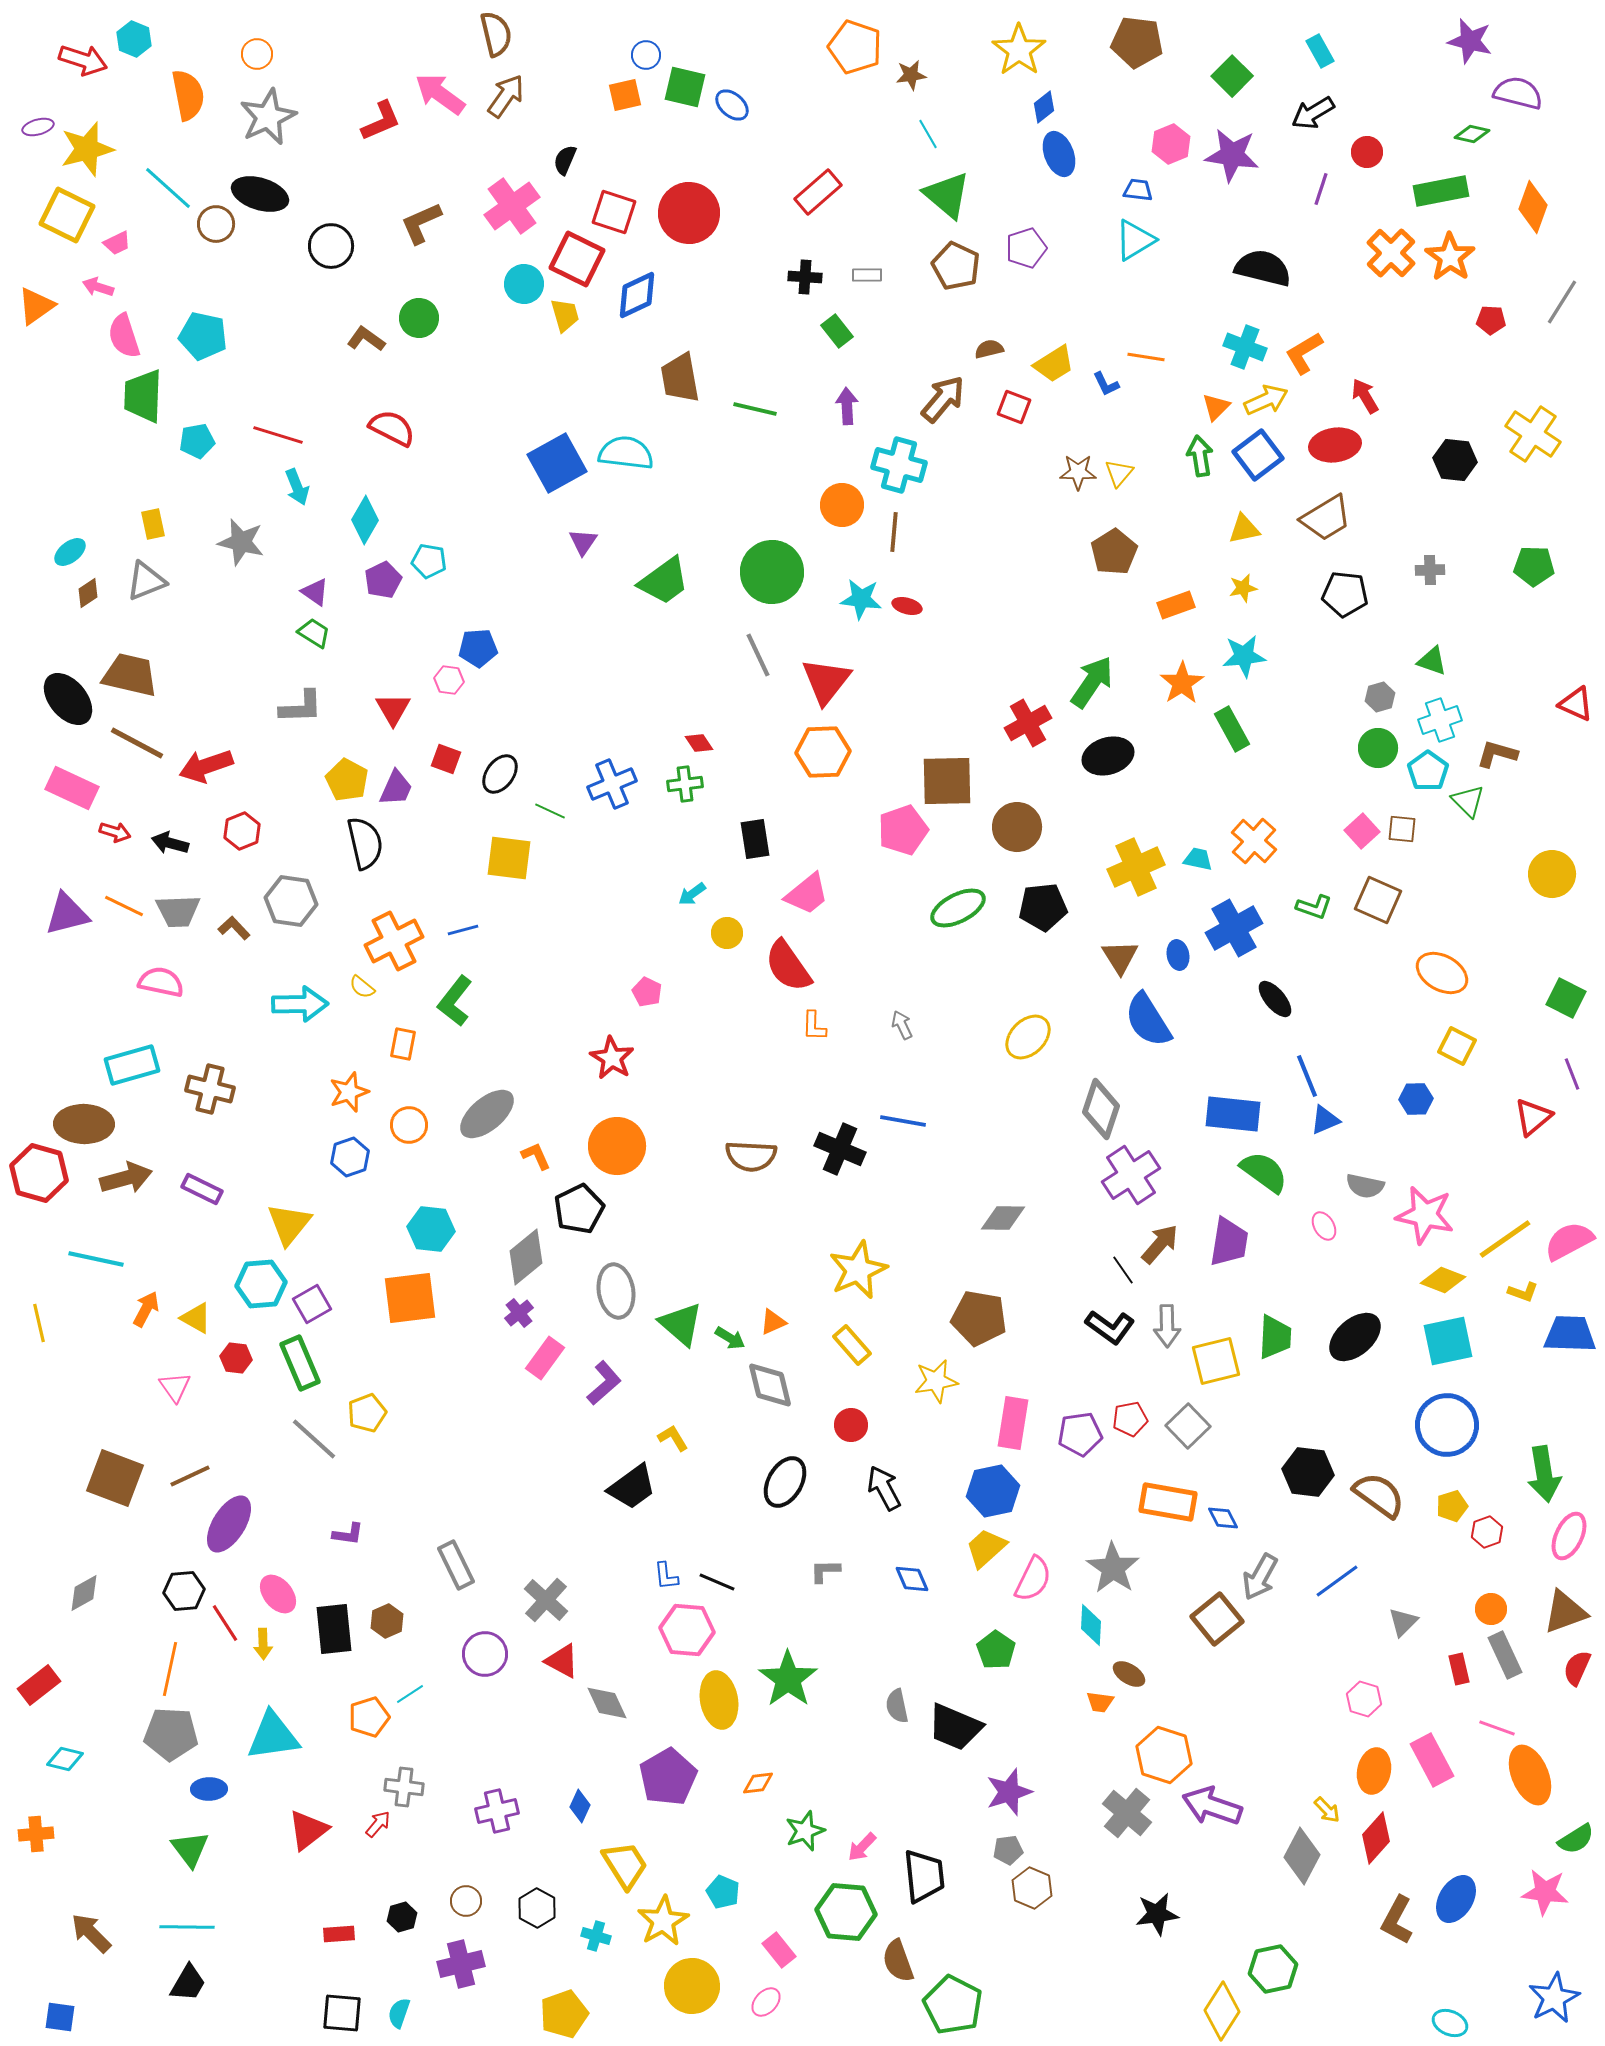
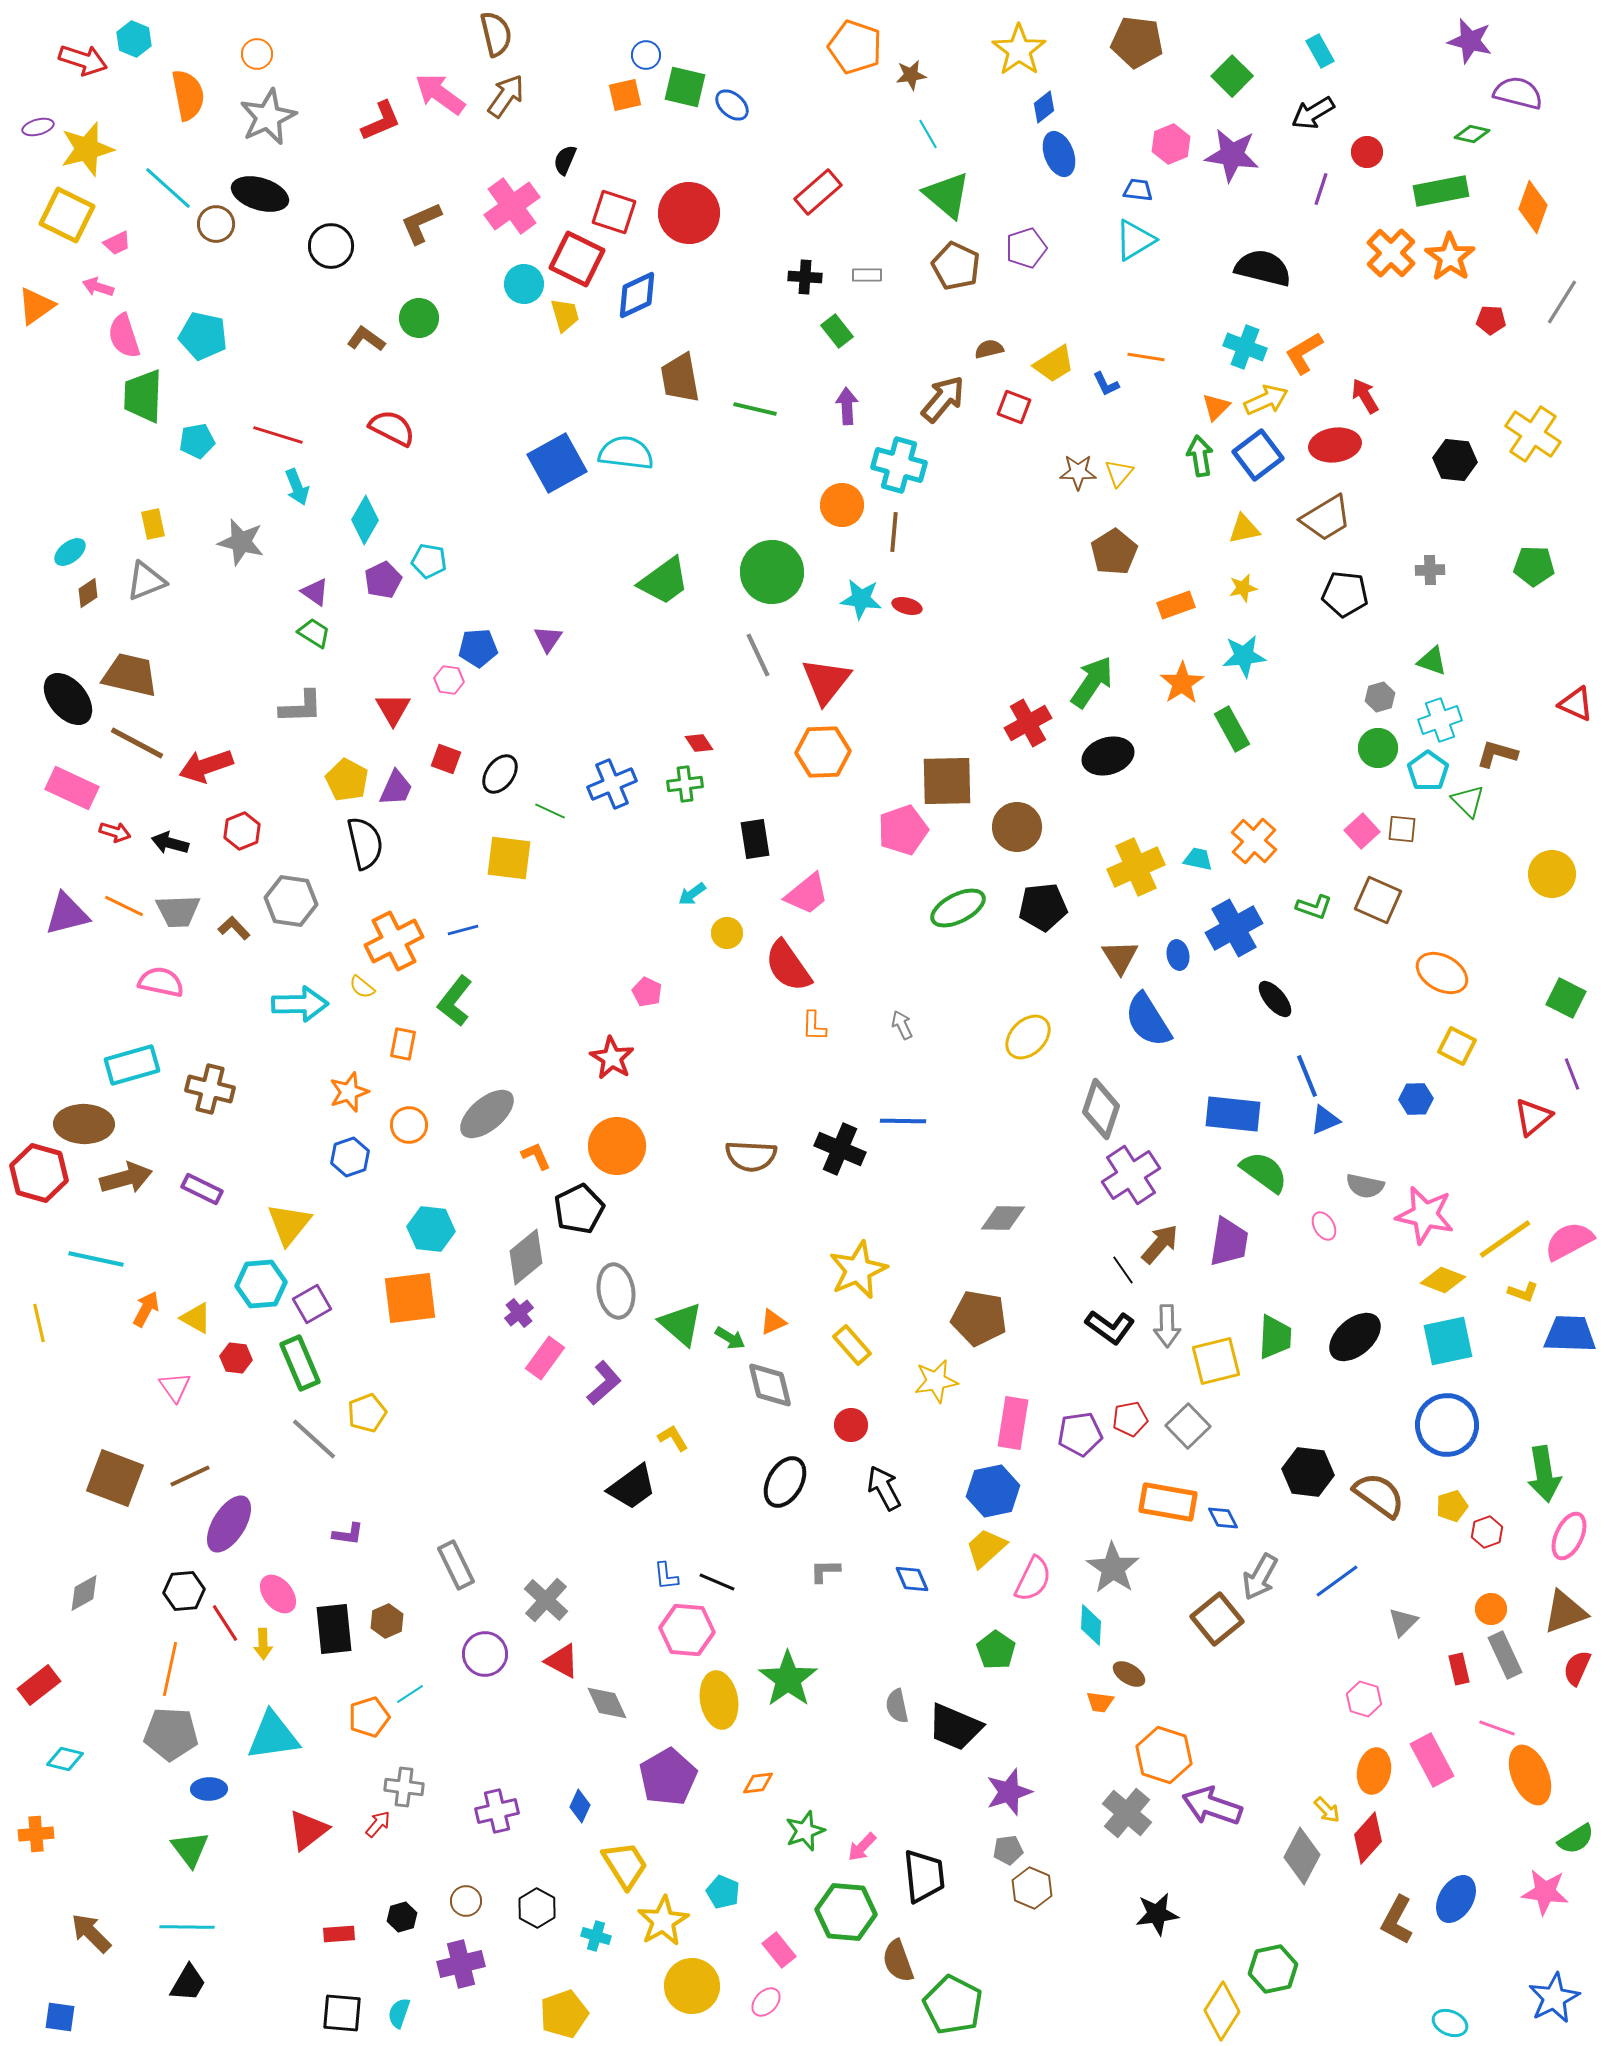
purple triangle at (583, 542): moved 35 px left, 97 px down
blue line at (903, 1121): rotated 9 degrees counterclockwise
red diamond at (1376, 1838): moved 8 px left
